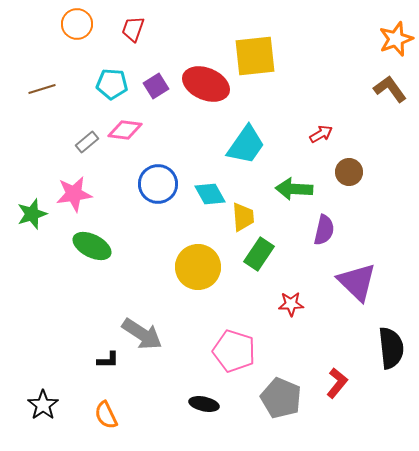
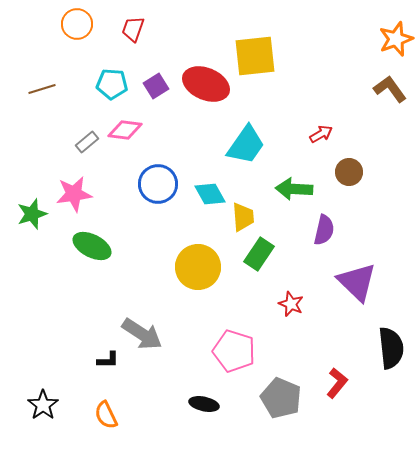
red star: rotated 25 degrees clockwise
